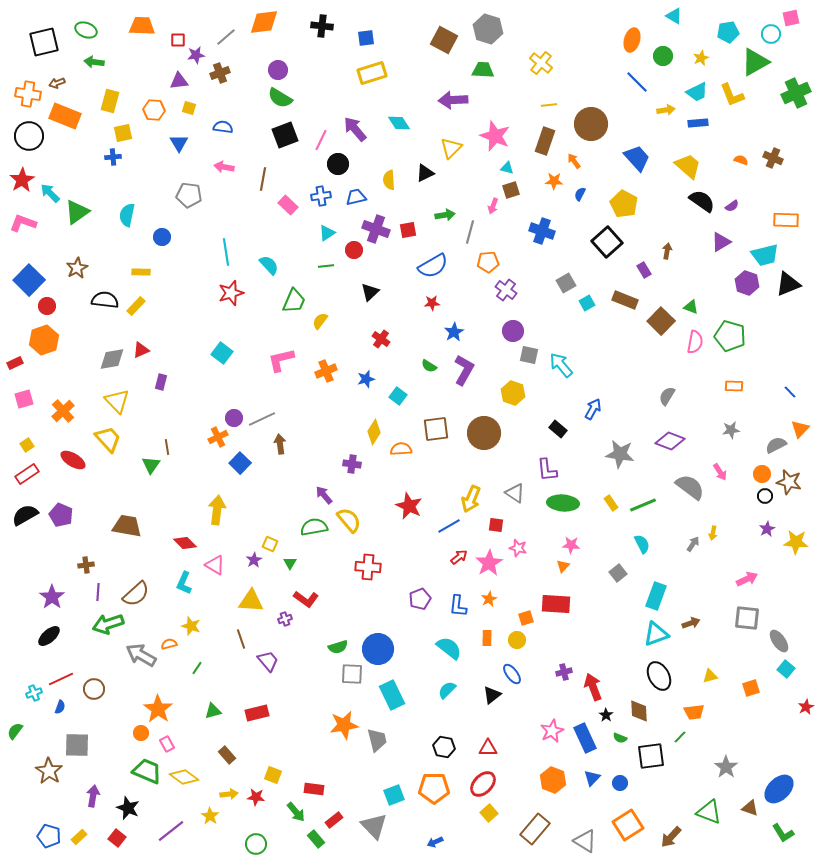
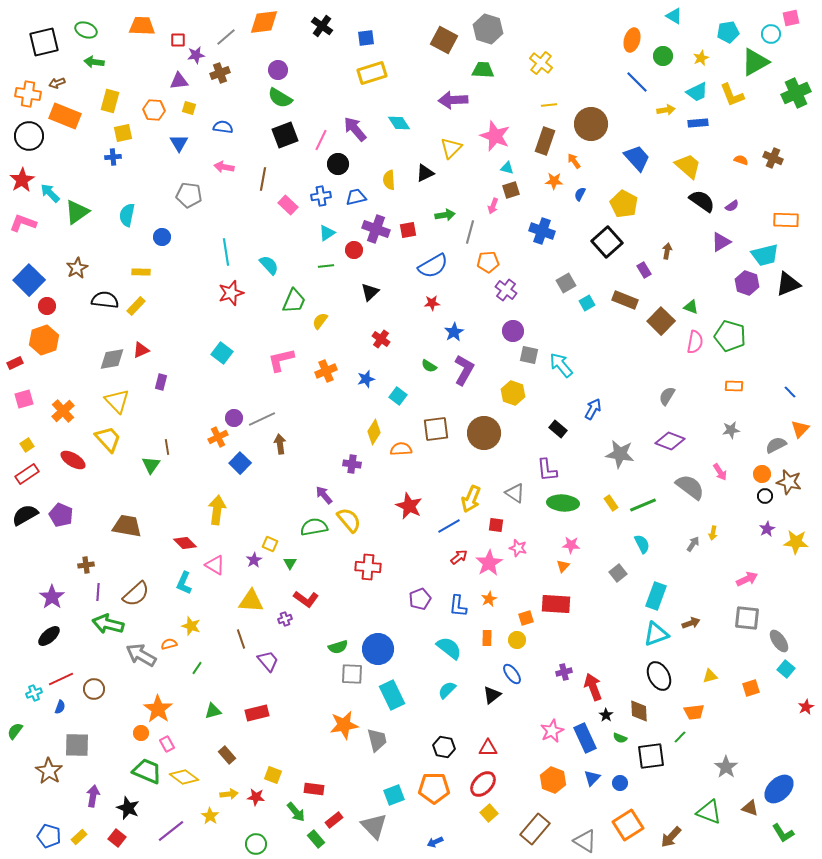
black cross at (322, 26): rotated 30 degrees clockwise
green arrow at (108, 624): rotated 32 degrees clockwise
